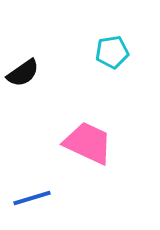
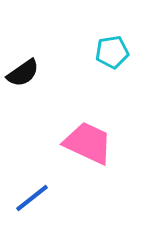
blue line: rotated 21 degrees counterclockwise
